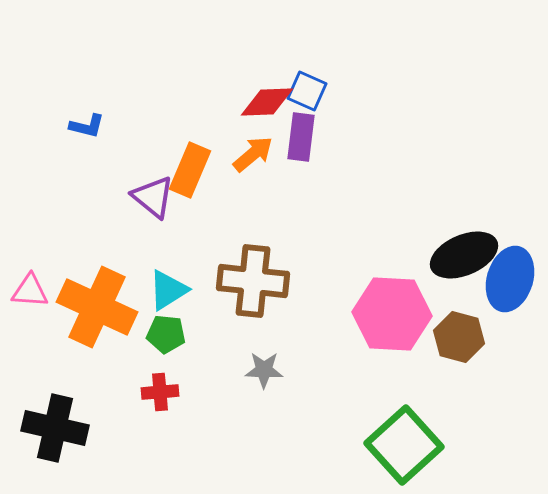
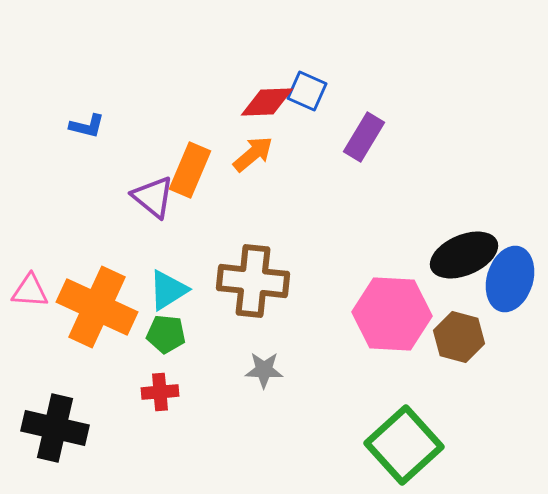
purple rectangle: moved 63 px right; rotated 24 degrees clockwise
